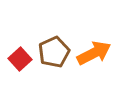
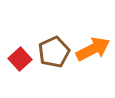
orange arrow: moved 1 px left, 4 px up
